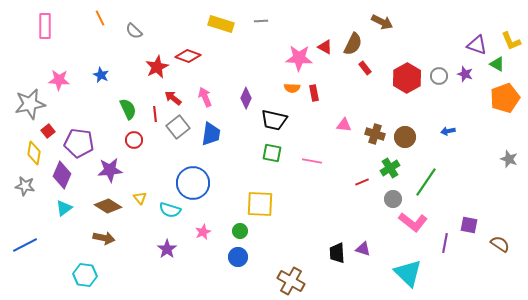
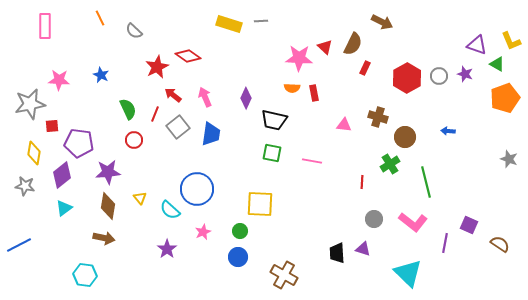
yellow rectangle at (221, 24): moved 8 px right
red triangle at (325, 47): rotated 14 degrees clockwise
red diamond at (188, 56): rotated 15 degrees clockwise
red rectangle at (365, 68): rotated 64 degrees clockwise
red arrow at (173, 98): moved 3 px up
red line at (155, 114): rotated 28 degrees clockwise
red square at (48, 131): moved 4 px right, 5 px up; rotated 32 degrees clockwise
blue arrow at (448, 131): rotated 16 degrees clockwise
brown cross at (375, 134): moved 3 px right, 17 px up
green cross at (390, 168): moved 4 px up
purple star at (110, 170): moved 2 px left, 2 px down
purple diamond at (62, 175): rotated 28 degrees clockwise
red line at (362, 182): rotated 64 degrees counterclockwise
green line at (426, 182): rotated 48 degrees counterclockwise
blue circle at (193, 183): moved 4 px right, 6 px down
gray circle at (393, 199): moved 19 px left, 20 px down
brown diamond at (108, 206): rotated 68 degrees clockwise
cyan semicircle at (170, 210): rotated 25 degrees clockwise
purple square at (469, 225): rotated 12 degrees clockwise
blue line at (25, 245): moved 6 px left
brown cross at (291, 281): moved 7 px left, 6 px up
